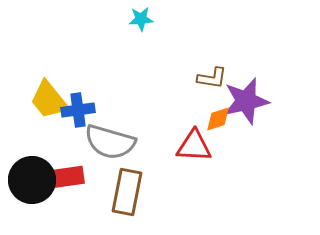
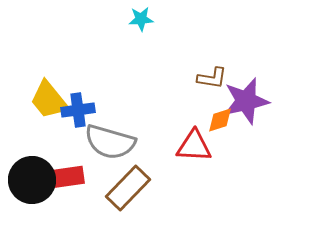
orange diamond: moved 2 px right, 1 px down
brown rectangle: moved 1 px right, 4 px up; rotated 33 degrees clockwise
